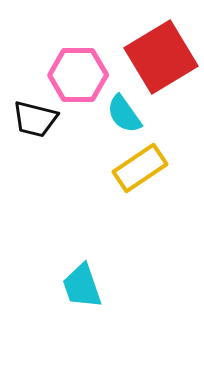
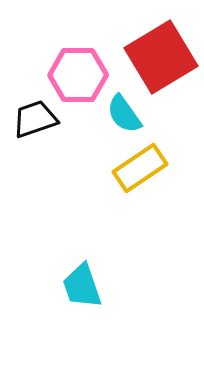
black trapezoid: rotated 147 degrees clockwise
